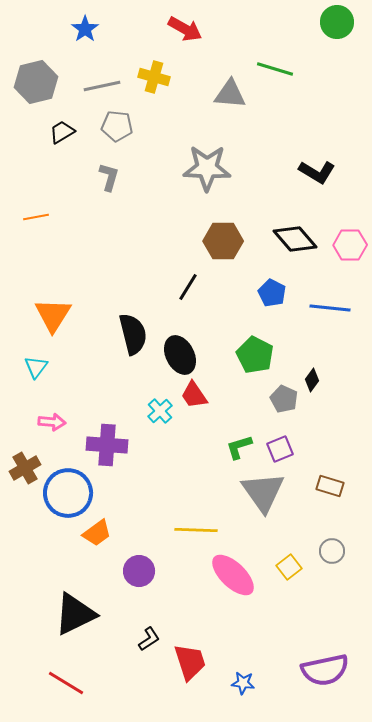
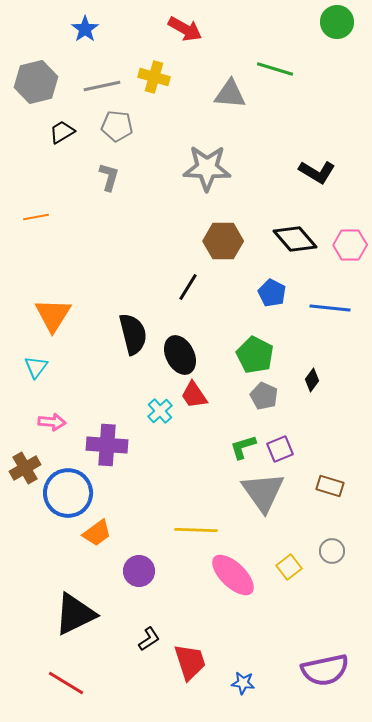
gray pentagon at (284, 399): moved 20 px left, 3 px up
green L-shape at (239, 447): moved 4 px right
